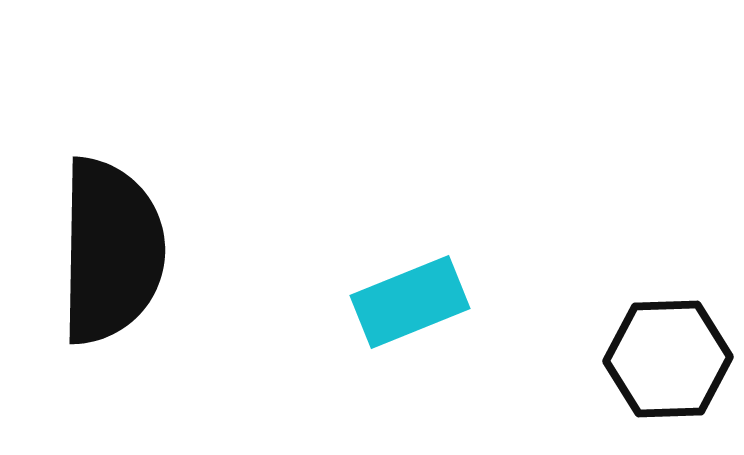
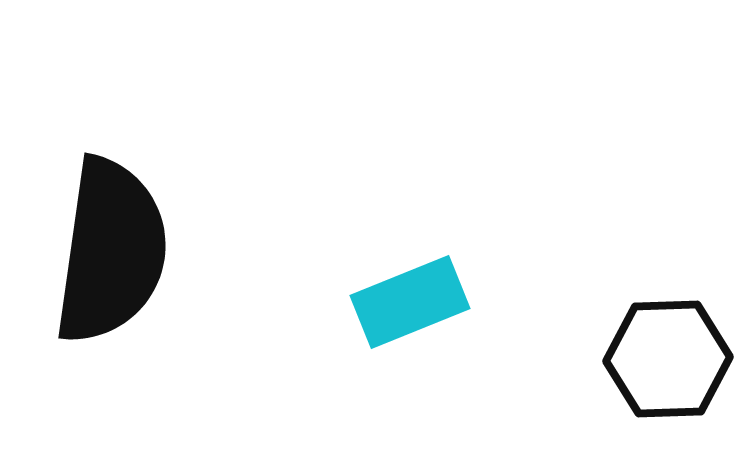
black semicircle: rotated 7 degrees clockwise
